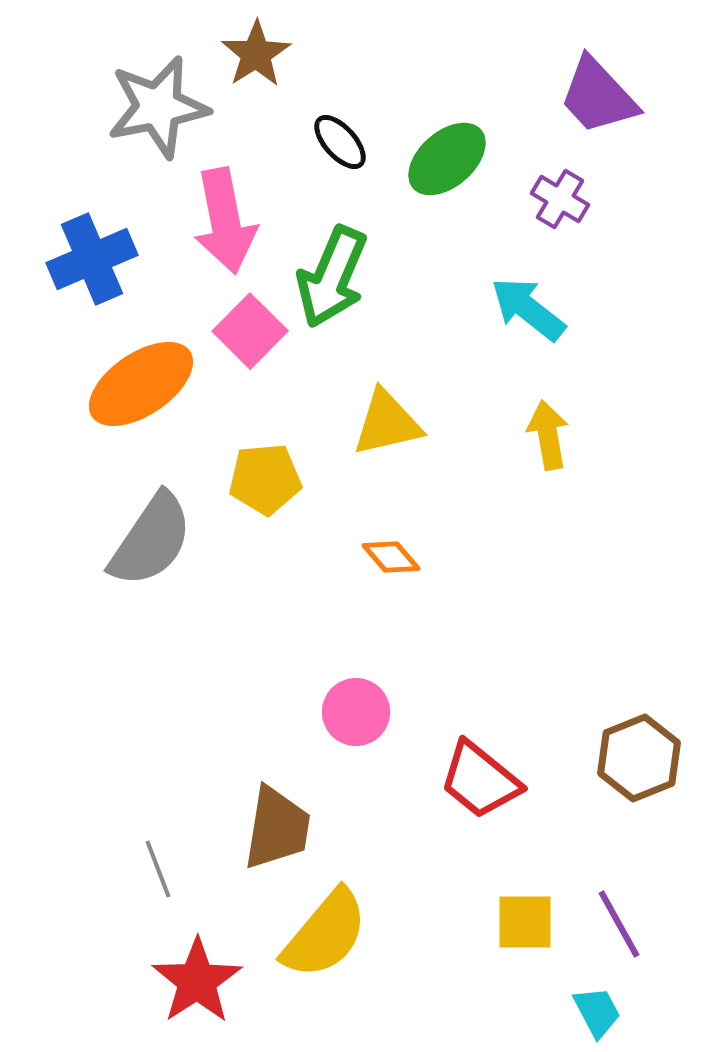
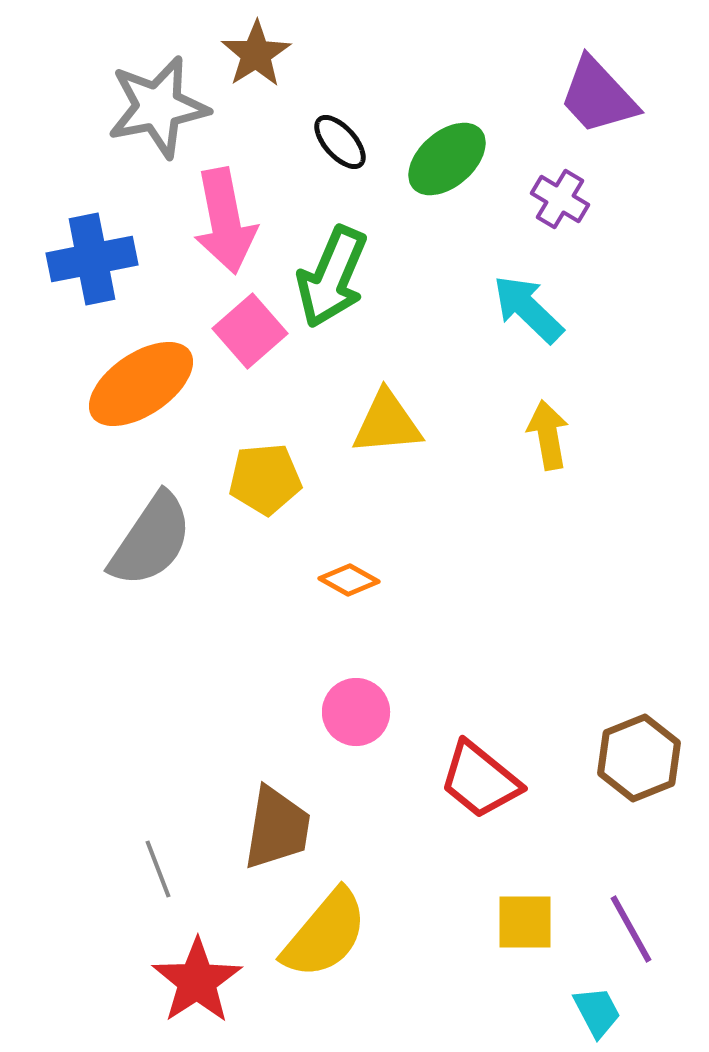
blue cross: rotated 12 degrees clockwise
cyan arrow: rotated 6 degrees clockwise
pink square: rotated 4 degrees clockwise
yellow triangle: rotated 8 degrees clockwise
orange diamond: moved 42 px left, 23 px down; rotated 20 degrees counterclockwise
purple line: moved 12 px right, 5 px down
